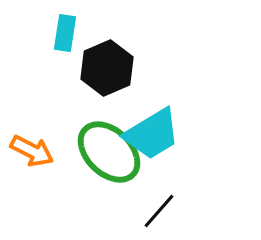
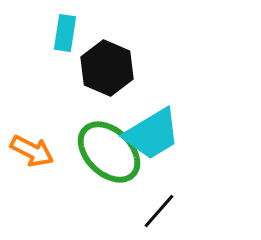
black hexagon: rotated 14 degrees counterclockwise
